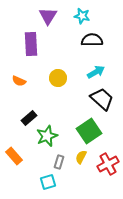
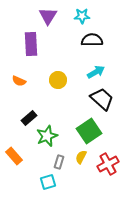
cyan star: rotated 14 degrees counterclockwise
yellow circle: moved 2 px down
